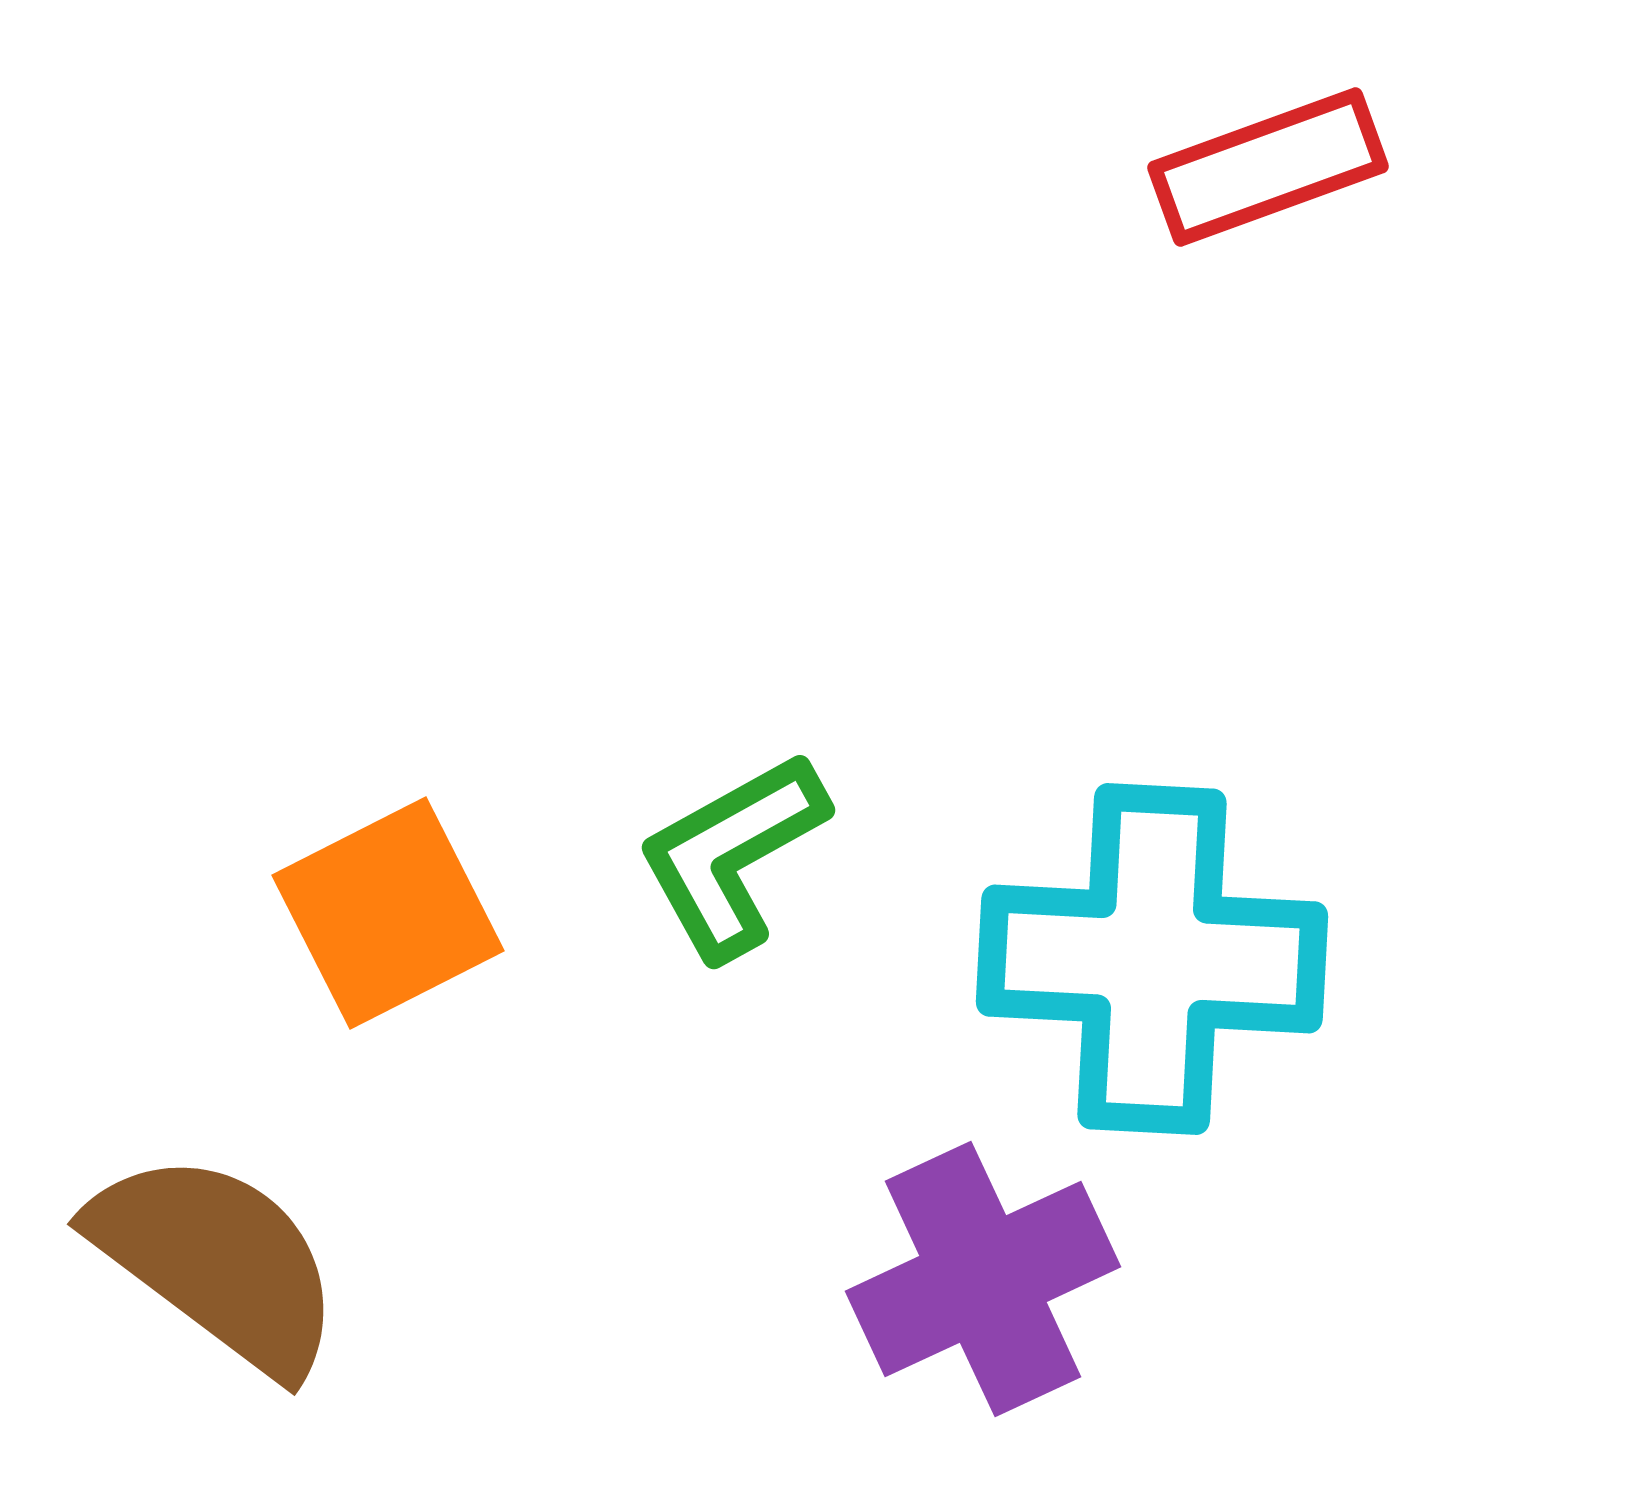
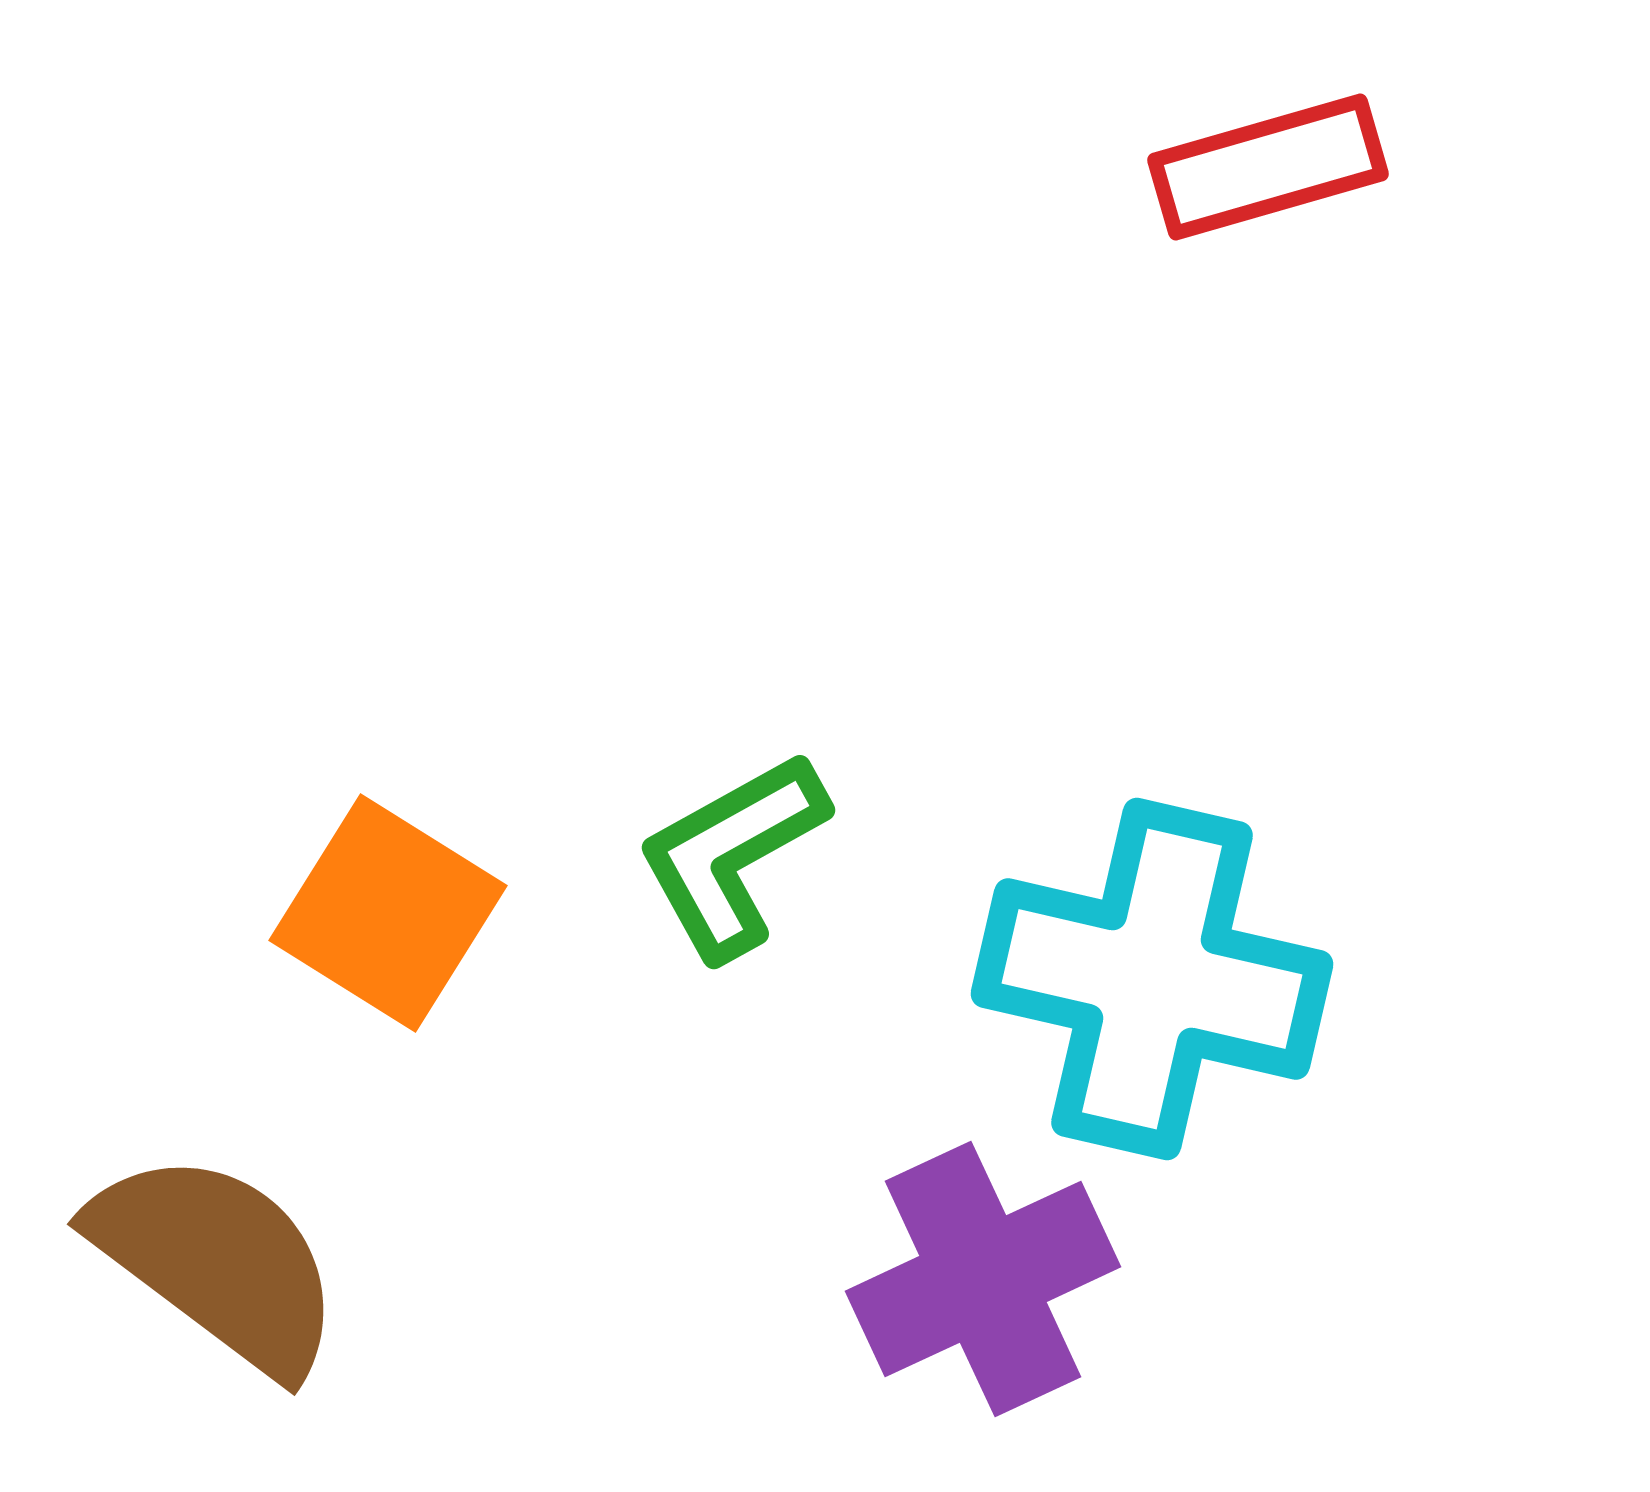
red rectangle: rotated 4 degrees clockwise
orange square: rotated 31 degrees counterclockwise
cyan cross: moved 20 px down; rotated 10 degrees clockwise
